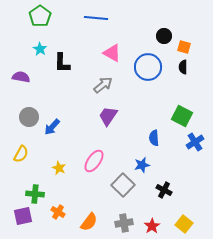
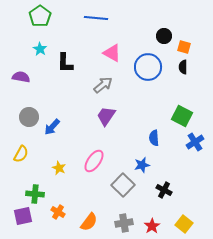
black L-shape: moved 3 px right
purple trapezoid: moved 2 px left
